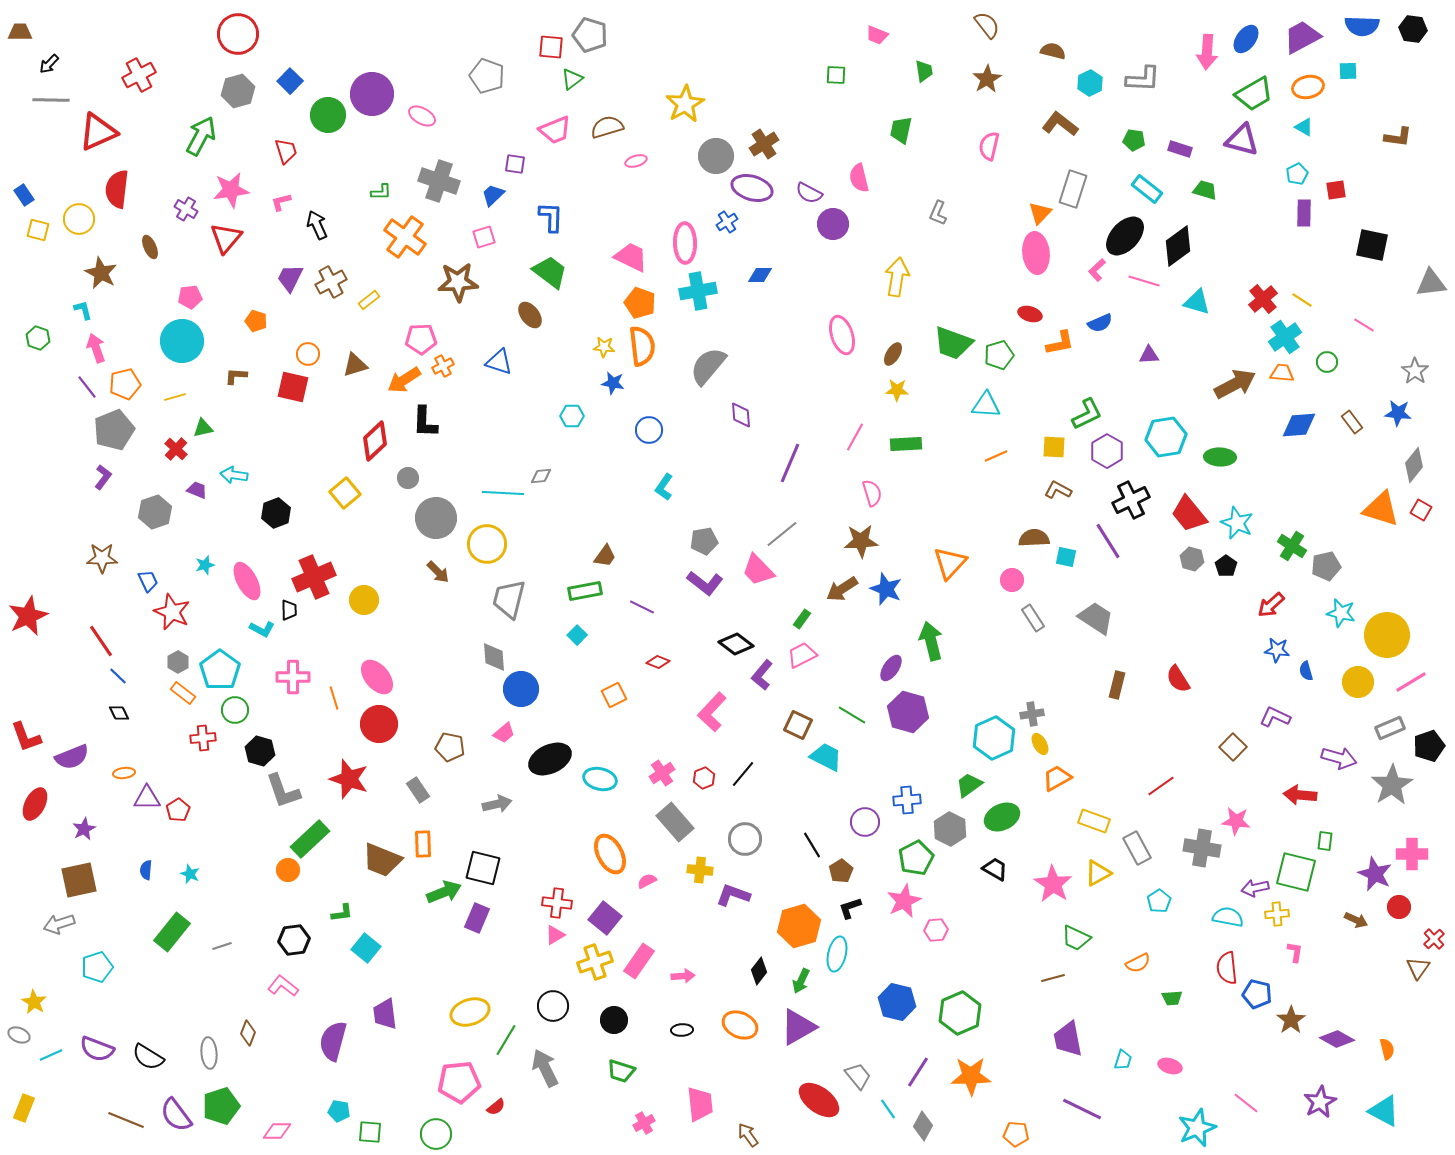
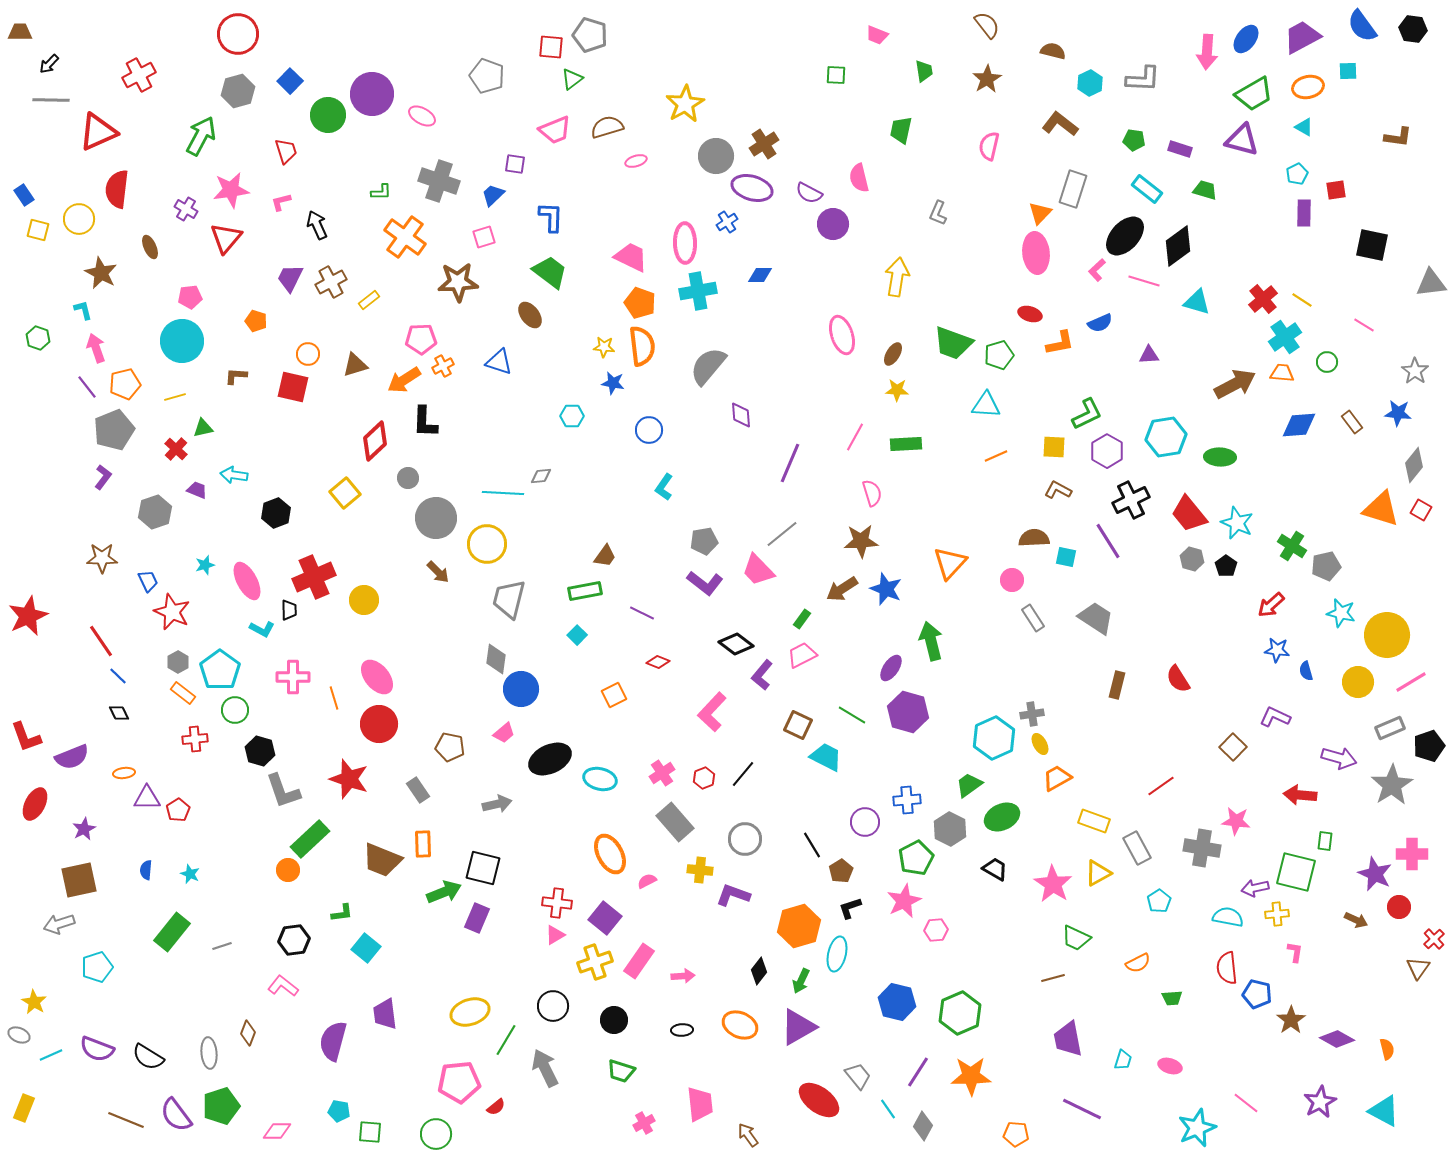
blue semicircle at (1362, 26): rotated 52 degrees clockwise
purple line at (642, 607): moved 6 px down
gray diamond at (494, 657): moved 2 px right, 2 px down; rotated 12 degrees clockwise
red cross at (203, 738): moved 8 px left, 1 px down
